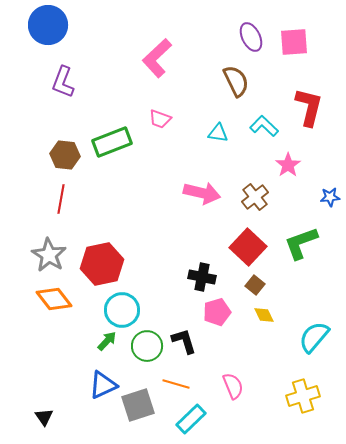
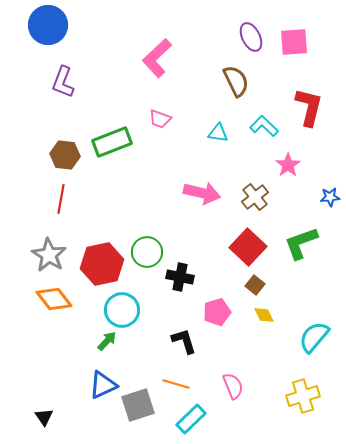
black cross: moved 22 px left
green circle: moved 94 px up
